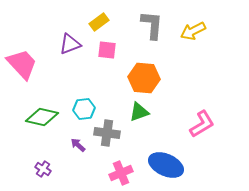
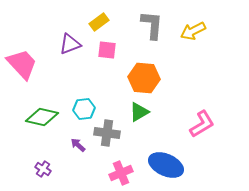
green triangle: rotated 10 degrees counterclockwise
